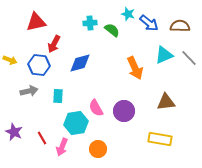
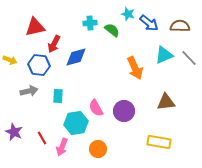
red triangle: moved 1 px left, 5 px down
blue diamond: moved 4 px left, 6 px up
yellow rectangle: moved 1 px left, 3 px down
